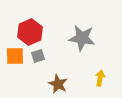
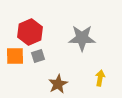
gray star: rotated 8 degrees counterclockwise
brown star: rotated 18 degrees clockwise
